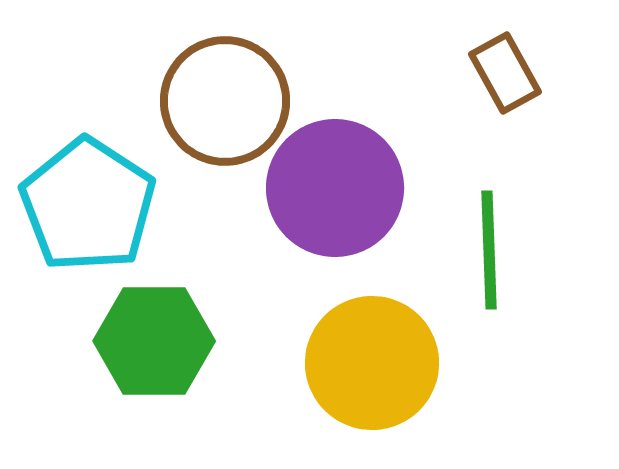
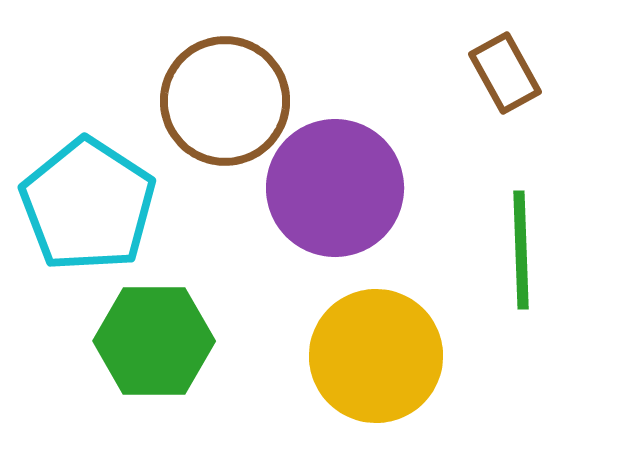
green line: moved 32 px right
yellow circle: moved 4 px right, 7 px up
